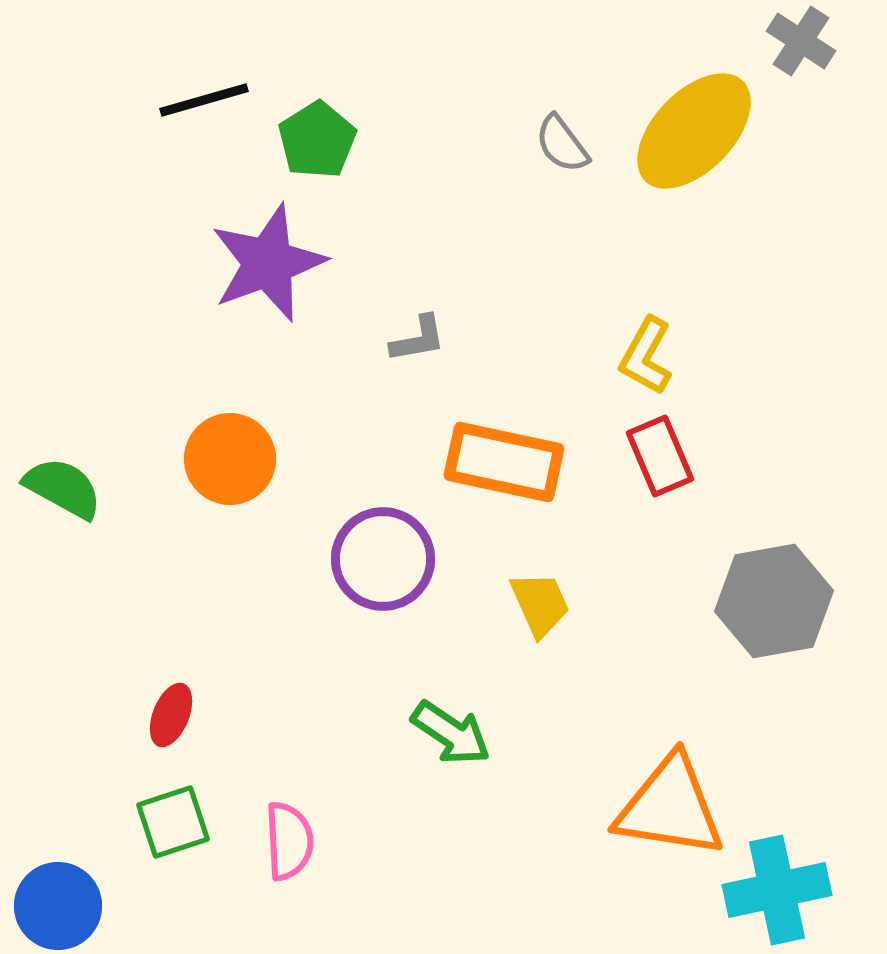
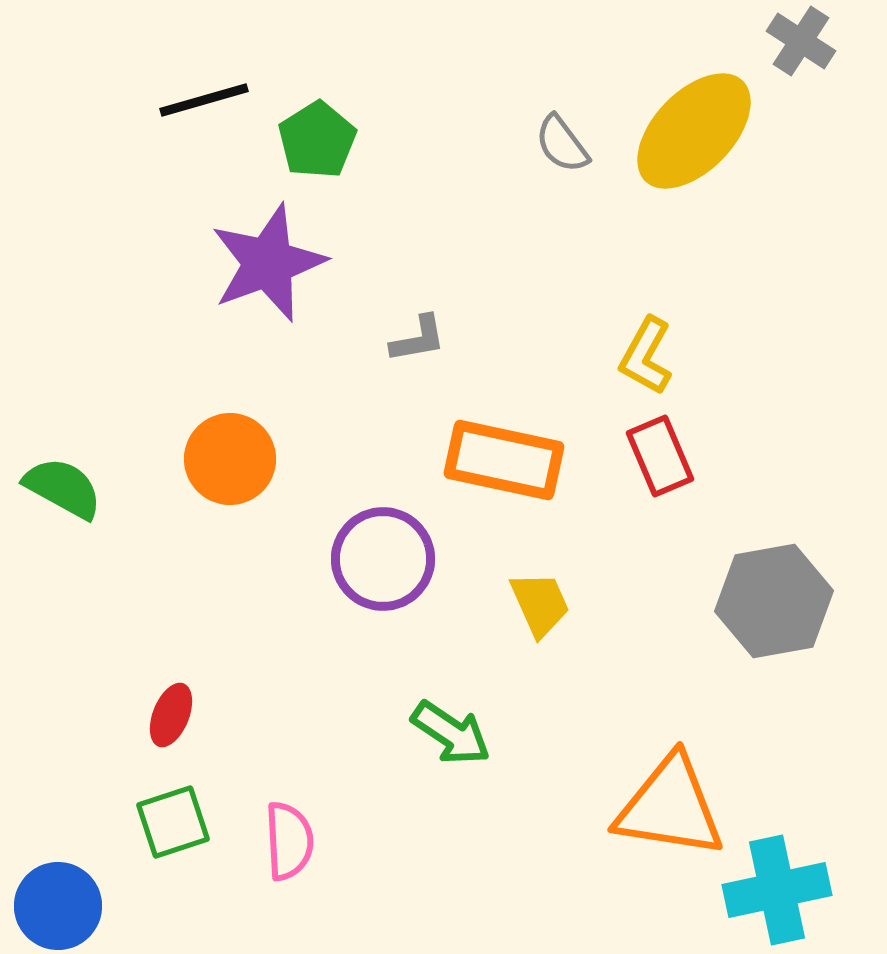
orange rectangle: moved 2 px up
